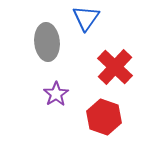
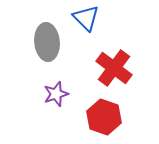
blue triangle: rotated 20 degrees counterclockwise
red cross: moved 1 px left, 1 px down; rotated 6 degrees counterclockwise
purple star: rotated 15 degrees clockwise
